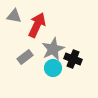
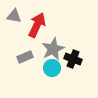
gray rectangle: rotated 14 degrees clockwise
cyan circle: moved 1 px left
